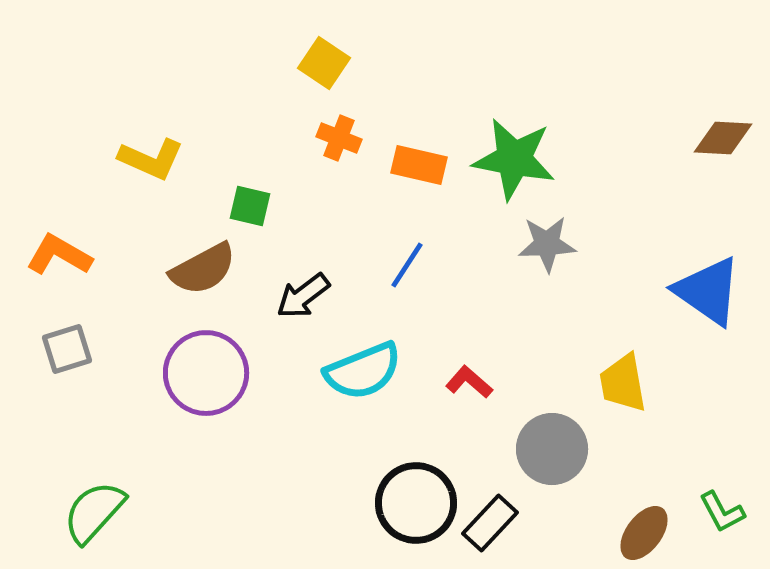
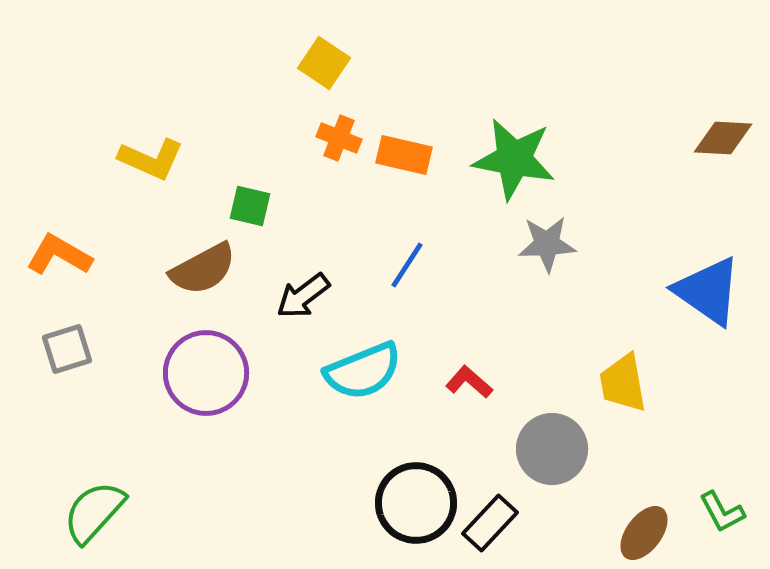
orange rectangle: moved 15 px left, 10 px up
